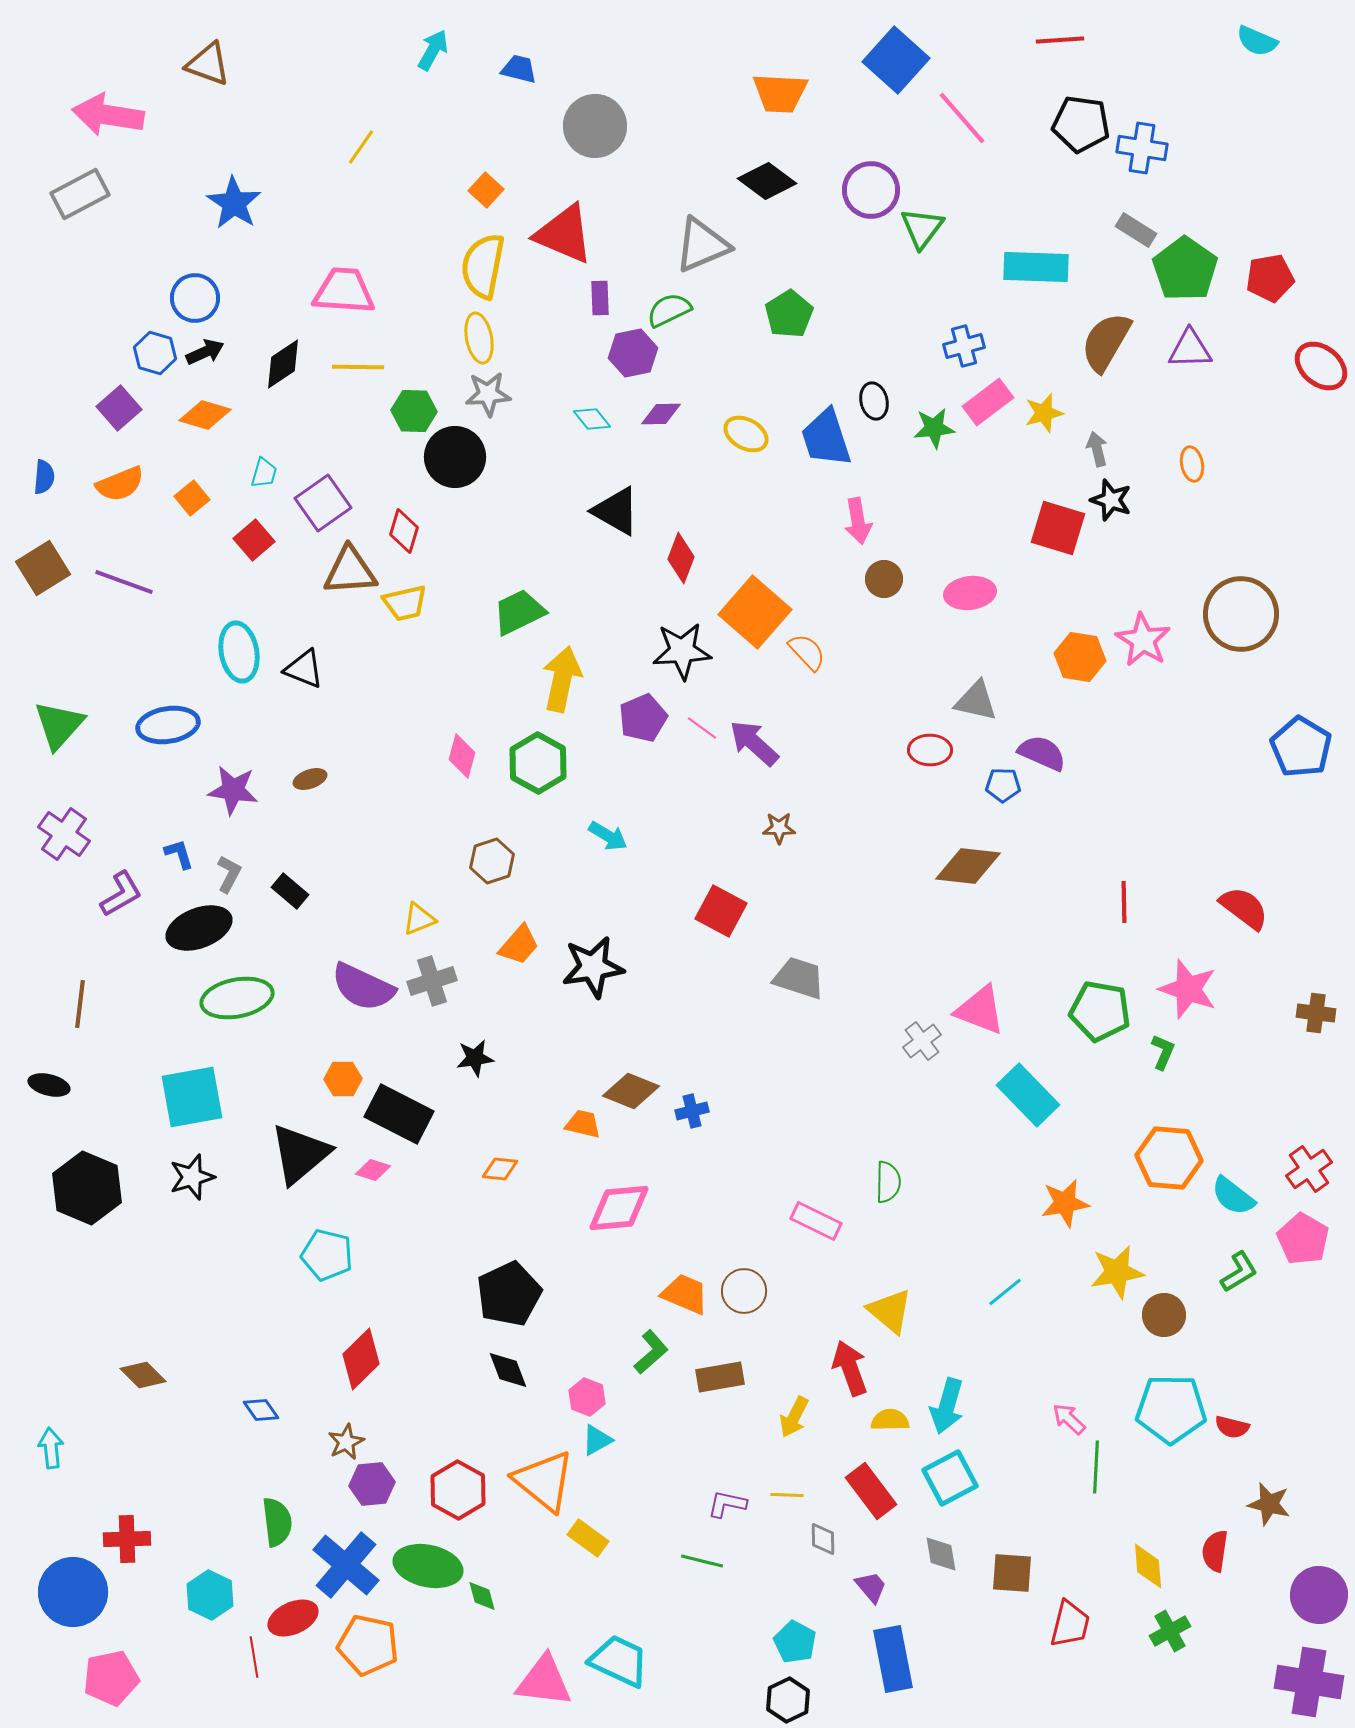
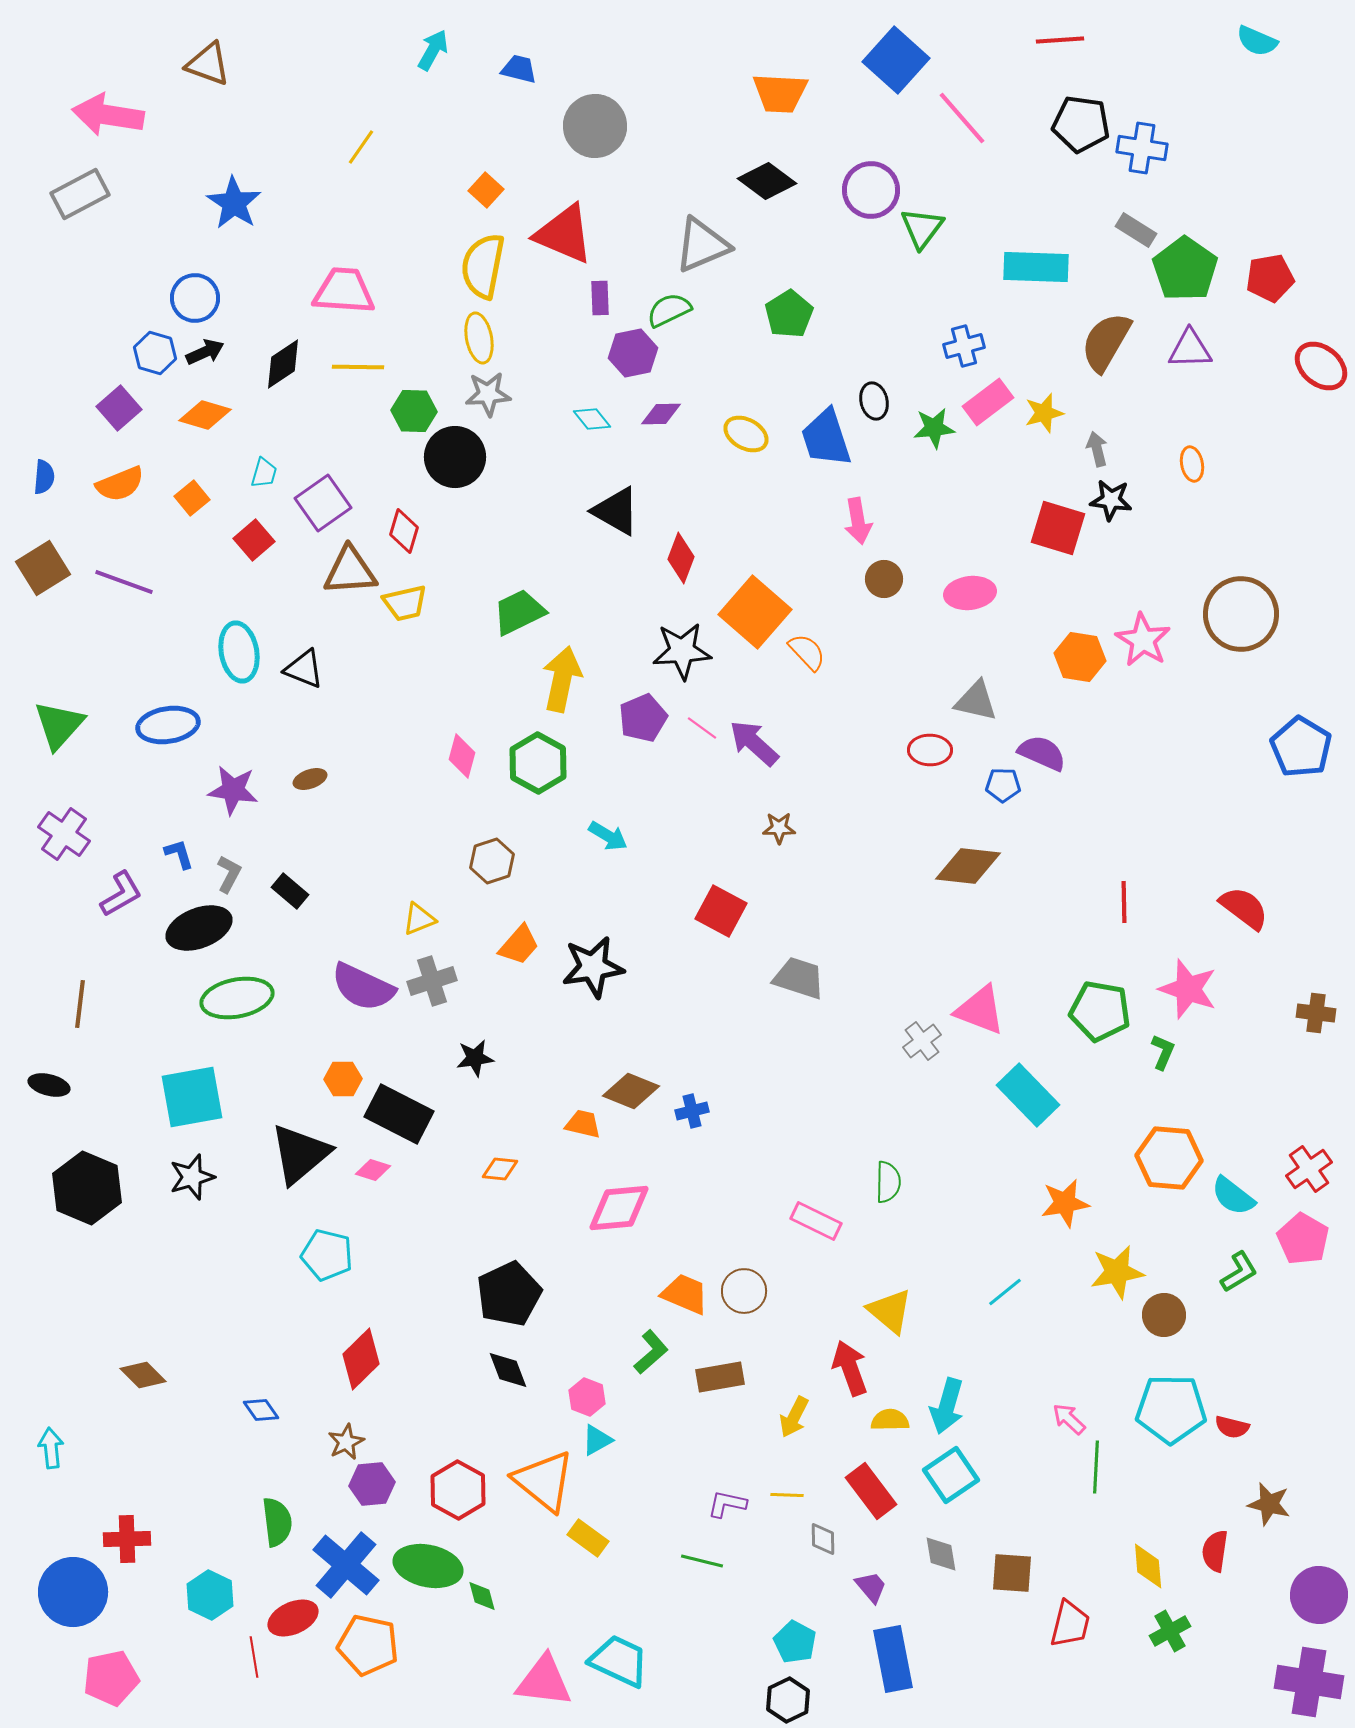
black star at (1111, 500): rotated 12 degrees counterclockwise
cyan square at (950, 1478): moved 1 px right, 3 px up; rotated 6 degrees counterclockwise
